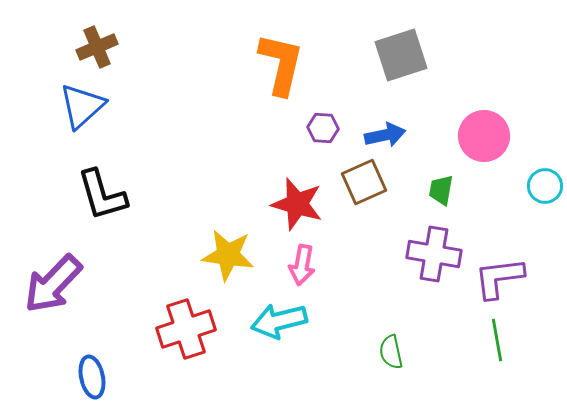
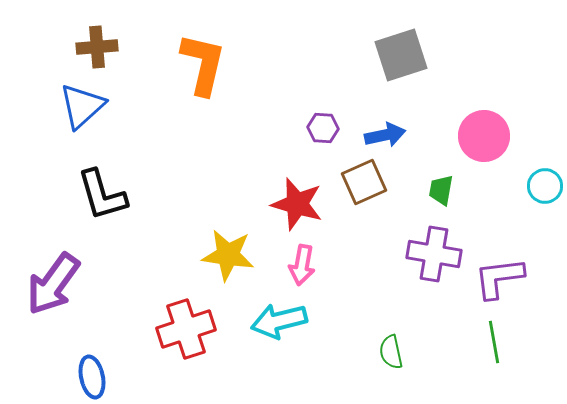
brown cross: rotated 18 degrees clockwise
orange L-shape: moved 78 px left
purple arrow: rotated 8 degrees counterclockwise
green line: moved 3 px left, 2 px down
